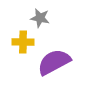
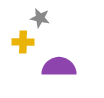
purple semicircle: moved 5 px right, 5 px down; rotated 28 degrees clockwise
